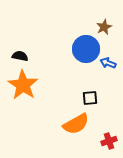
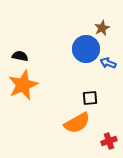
brown star: moved 2 px left, 1 px down
orange star: rotated 16 degrees clockwise
orange semicircle: moved 1 px right, 1 px up
